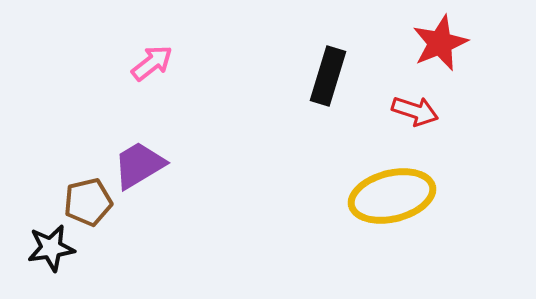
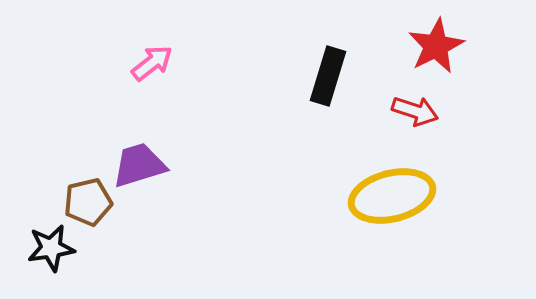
red star: moved 4 px left, 3 px down; rotated 4 degrees counterclockwise
purple trapezoid: rotated 14 degrees clockwise
